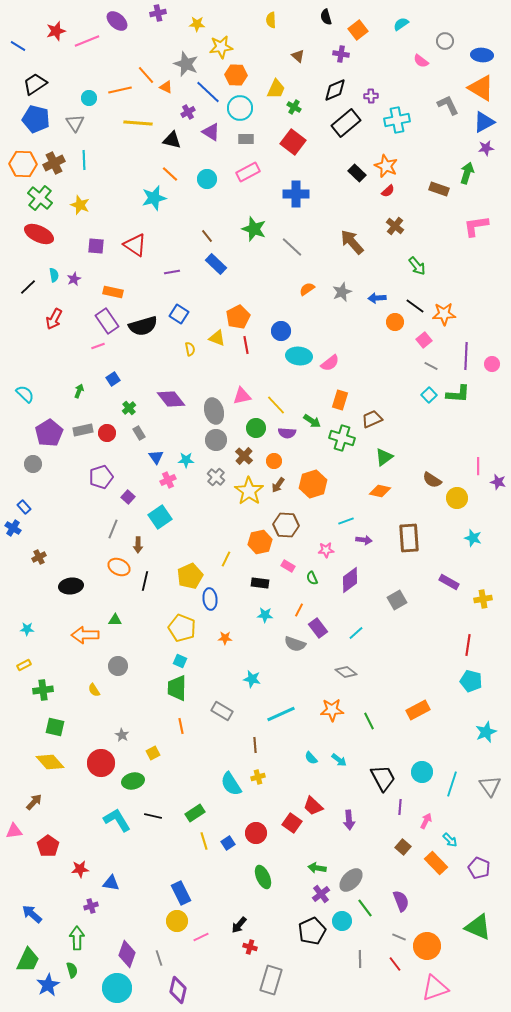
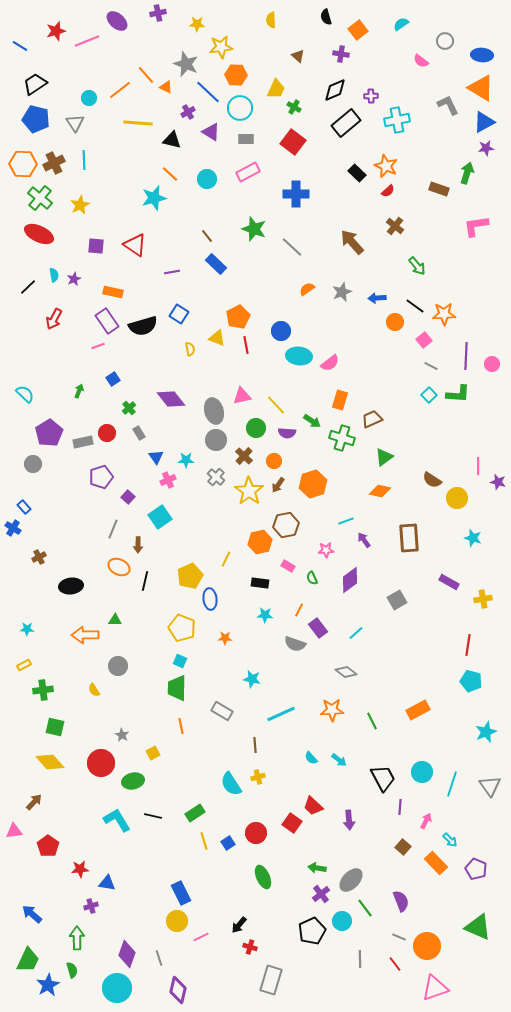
blue line at (18, 46): moved 2 px right
orange line at (120, 90): rotated 25 degrees counterclockwise
yellow star at (80, 205): rotated 24 degrees clockwise
gray rectangle at (83, 430): moved 12 px down
brown hexagon at (286, 525): rotated 15 degrees counterclockwise
purple arrow at (364, 540): rotated 133 degrees counterclockwise
green line at (369, 721): moved 3 px right
purple pentagon at (479, 868): moved 3 px left, 1 px down
blue triangle at (111, 883): moved 4 px left
